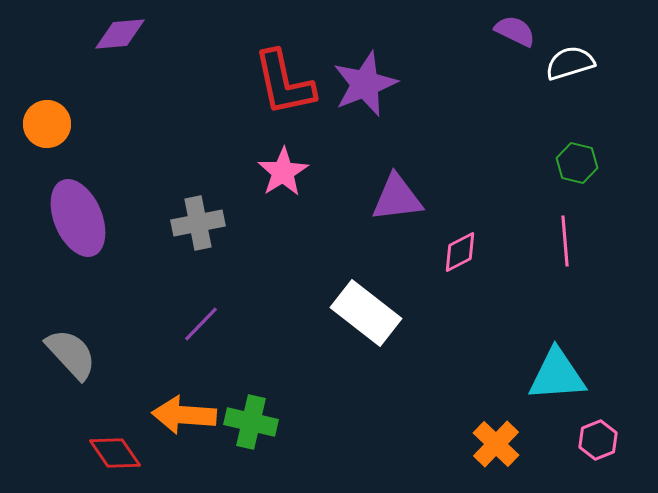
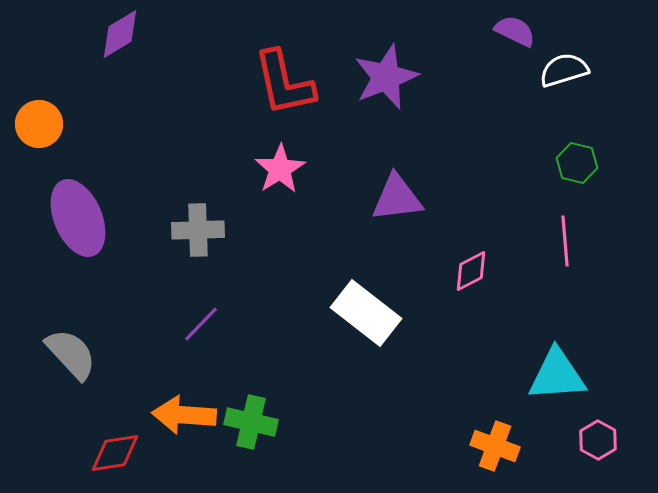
purple diamond: rotated 26 degrees counterclockwise
white semicircle: moved 6 px left, 7 px down
purple star: moved 21 px right, 7 px up
orange circle: moved 8 px left
pink star: moved 3 px left, 3 px up
gray cross: moved 7 px down; rotated 9 degrees clockwise
pink diamond: moved 11 px right, 19 px down
pink hexagon: rotated 9 degrees counterclockwise
orange cross: moved 1 px left, 2 px down; rotated 24 degrees counterclockwise
red diamond: rotated 64 degrees counterclockwise
